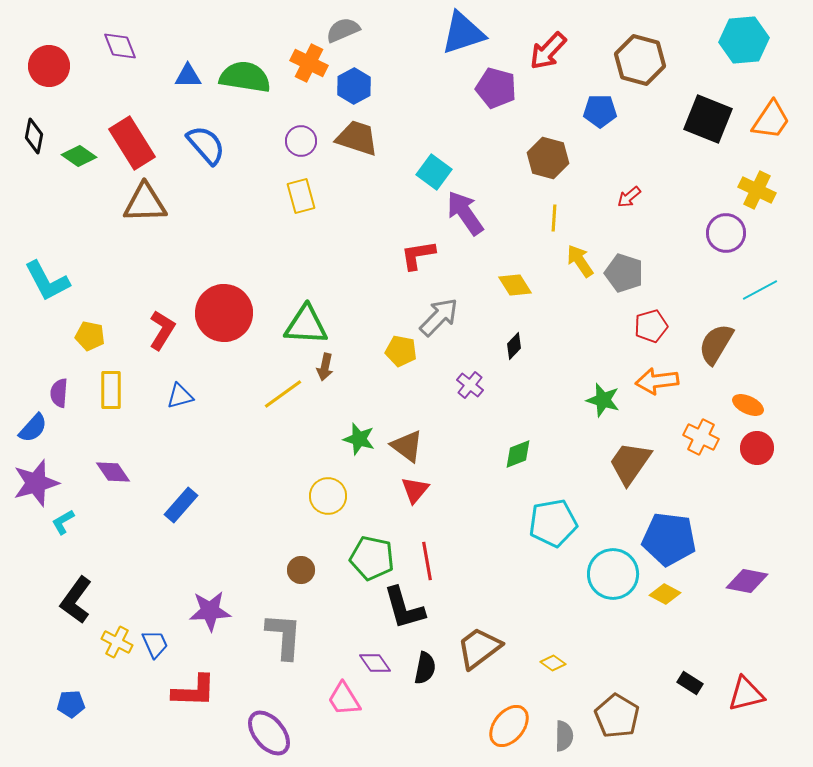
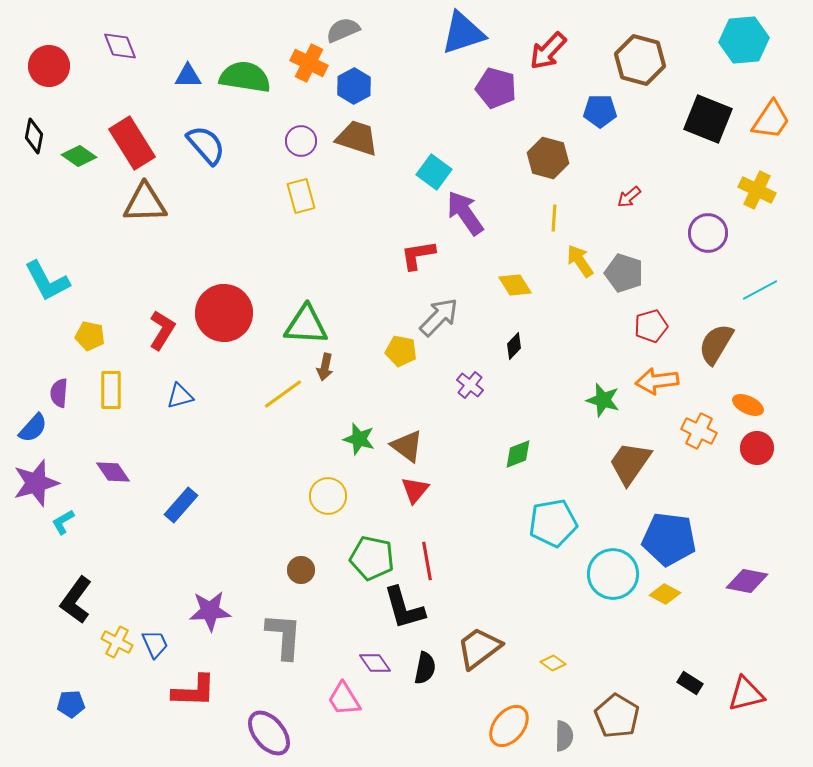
purple circle at (726, 233): moved 18 px left
orange cross at (701, 437): moved 2 px left, 6 px up
